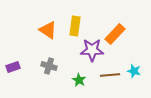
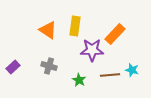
purple rectangle: rotated 24 degrees counterclockwise
cyan star: moved 2 px left, 1 px up
